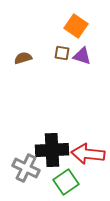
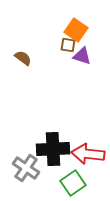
orange square: moved 4 px down
brown square: moved 6 px right, 8 px up
brown semicircle: rotated 54 degrees clockwise
black cross: moved 1 px right, 1 px up
gray cross: rotated 8 degrees clockwise
green square: moved 7 px right, 1 px down
